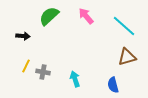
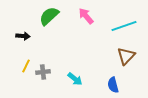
cyan line: rotated 60 degrees counterclockwise
brown triangle: moved 1 px left, 1 px up; rotated 30 degrees counterclockwise
gray cross: rotated 16 degrees counterclockwise
cyan arrow: rotated 147 degrees clockwise
